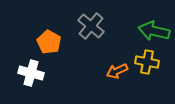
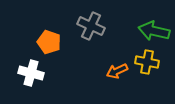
gray cross: rotated 16 degrees counterclockwise
orange pentagon: rotated 10 degrees counterclockwise
